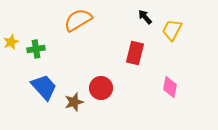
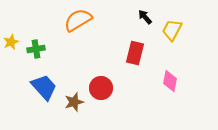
pink diamond: moved 6 px up
